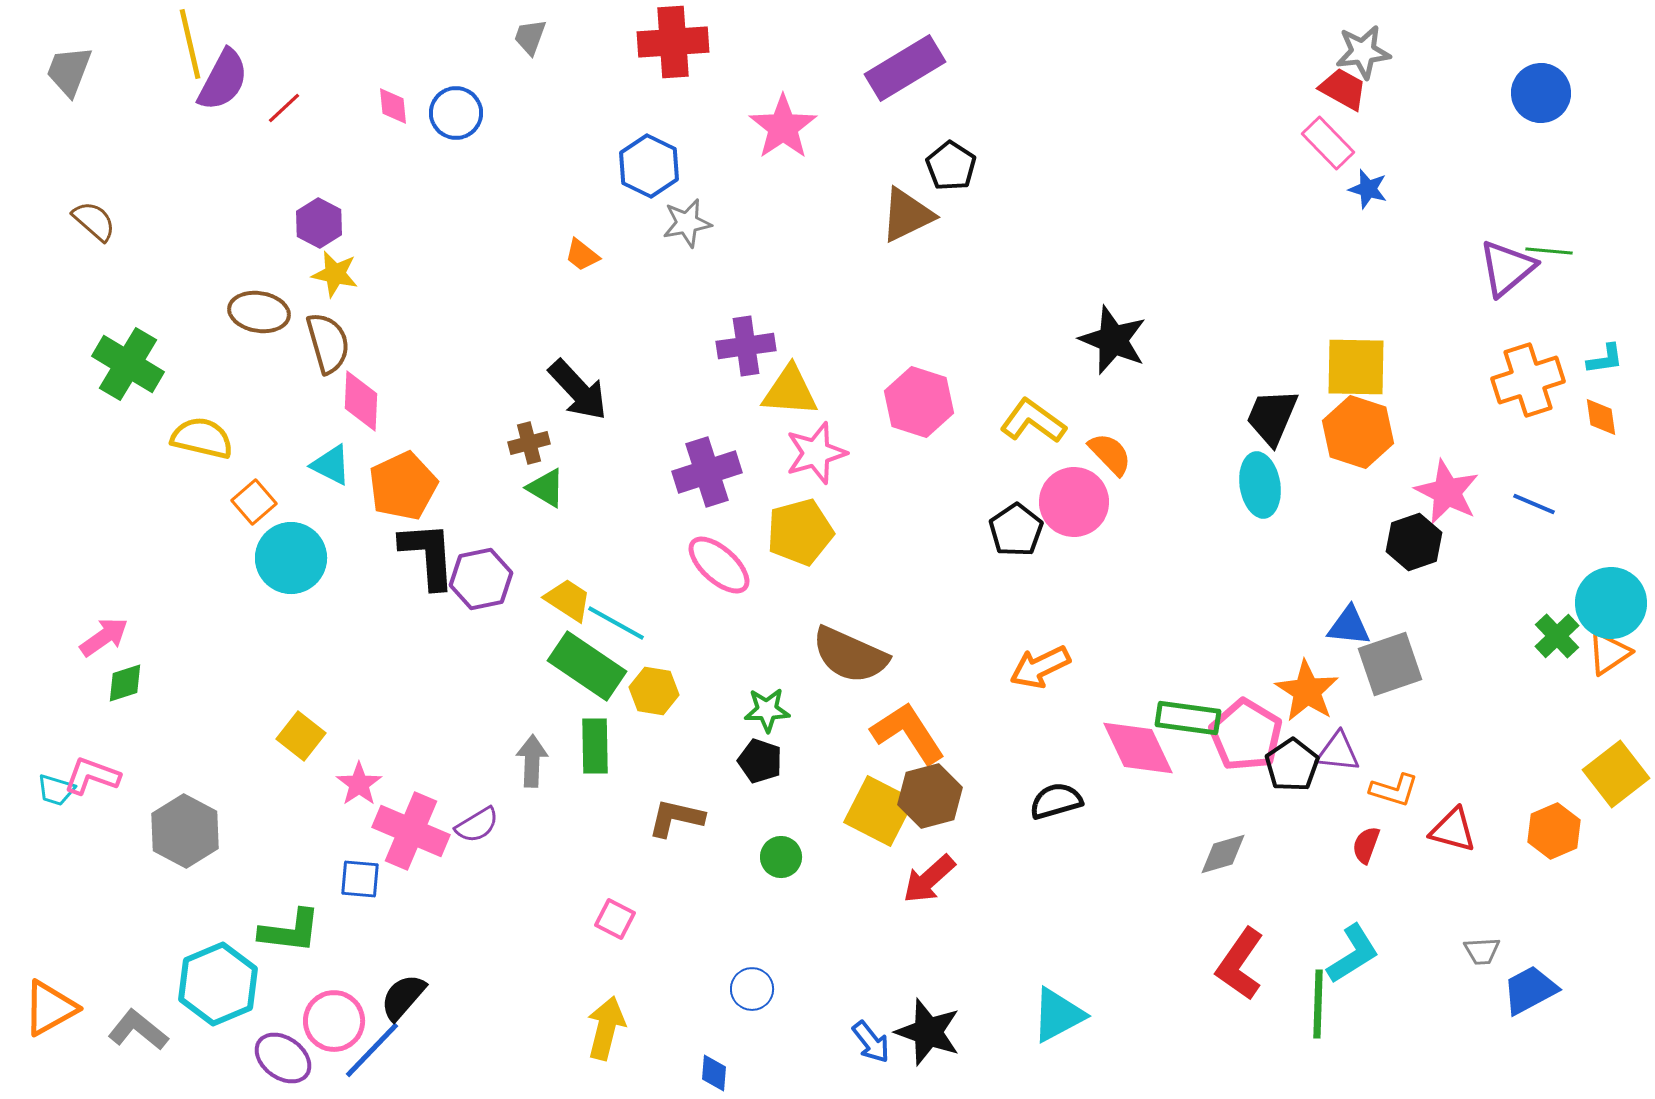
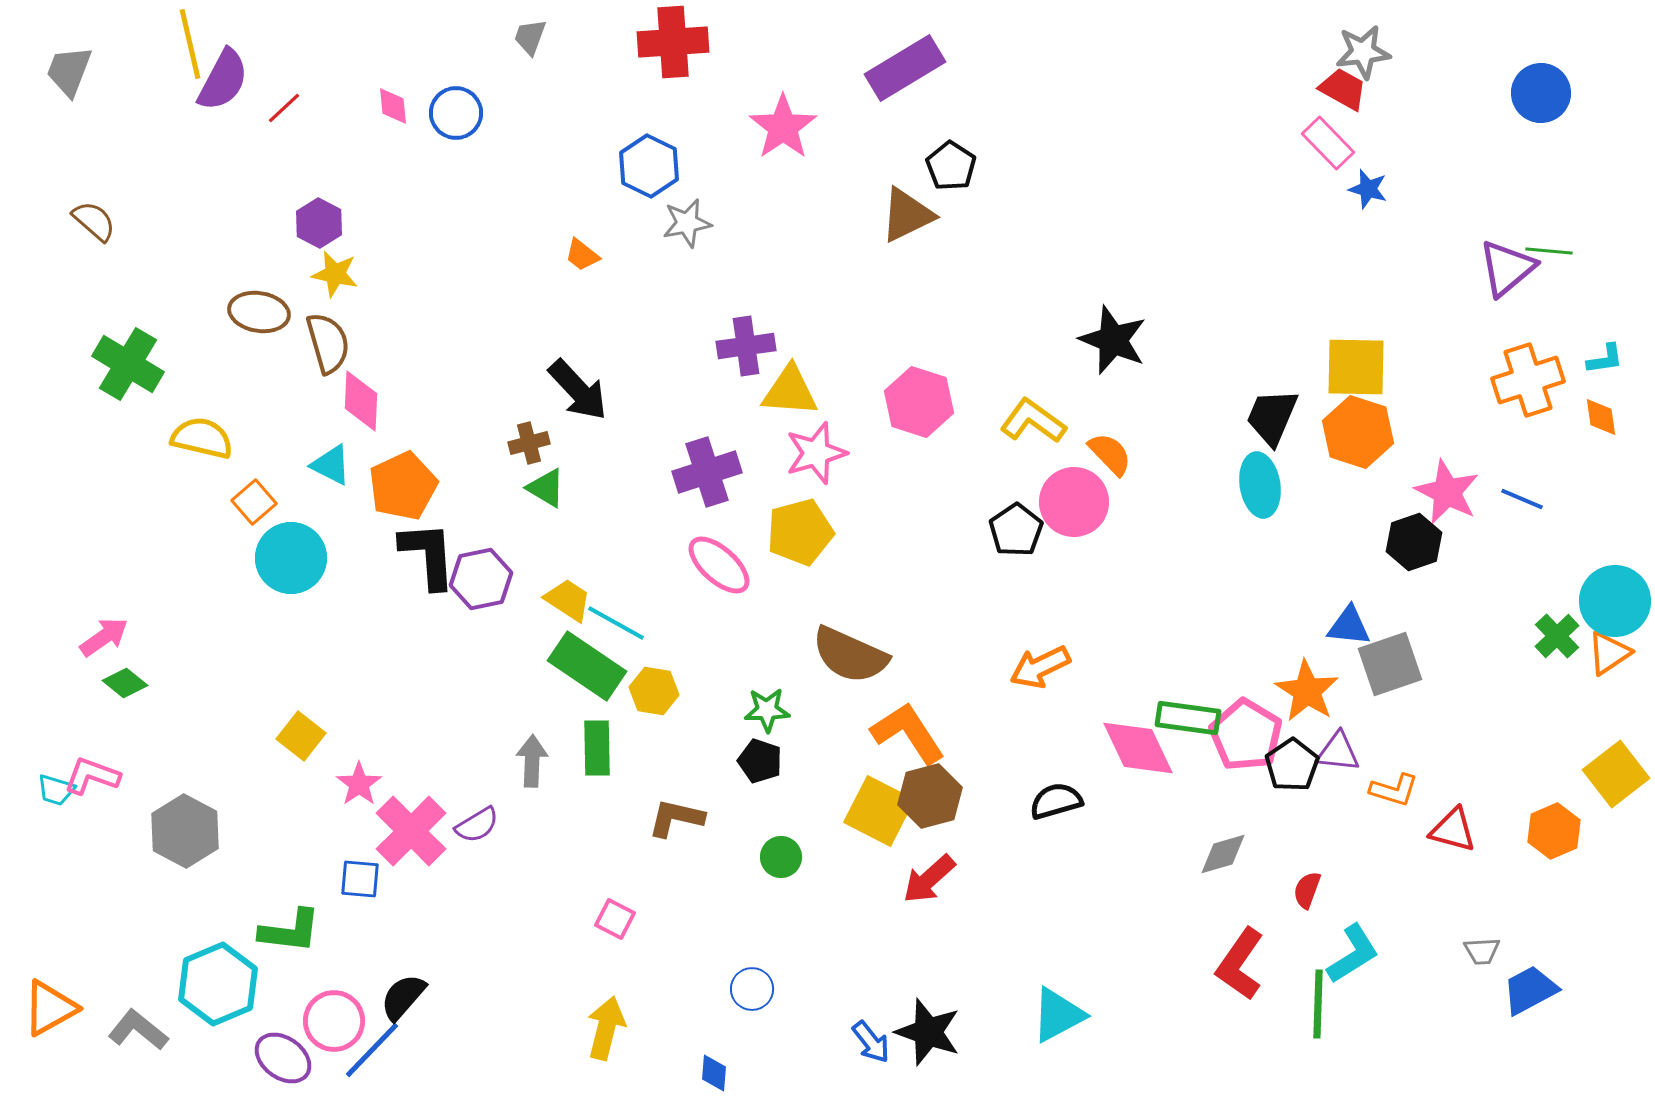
blue line at (1534, 504): moved 12 px left, 5 px up
cyan circle at (1611, 603): moved 4 px right, 2 px up
green diamond at (125, 683): rotated 57 degrees clockwise
green rectangle at (595, 746): moved 2 px right, 2 px down
pink cross at (411, 831): rotated 22 degrees clockwise
red semicircle at (1366, 845): moved 59 px left, 45 px down
